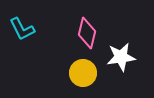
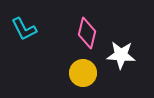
cyan L-shape: moved 2 px right
white star: moved 2 px up; rotated 12 degrees clockwise
